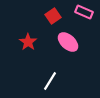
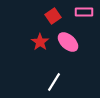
pink rectangle: rotated 24 degrees counterclockwise
red star: moved 12 px right
white line: moved 4 px right, 1 px down
